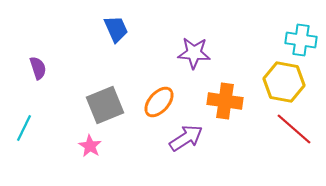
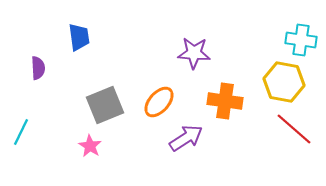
blue trapezoid: moved 37 px left, 8 px down; rotated 16 degrees clockwise
purple semicircle: rotated 15 degrees clockwise
cyan line: moved 3 px left, 4 px down
